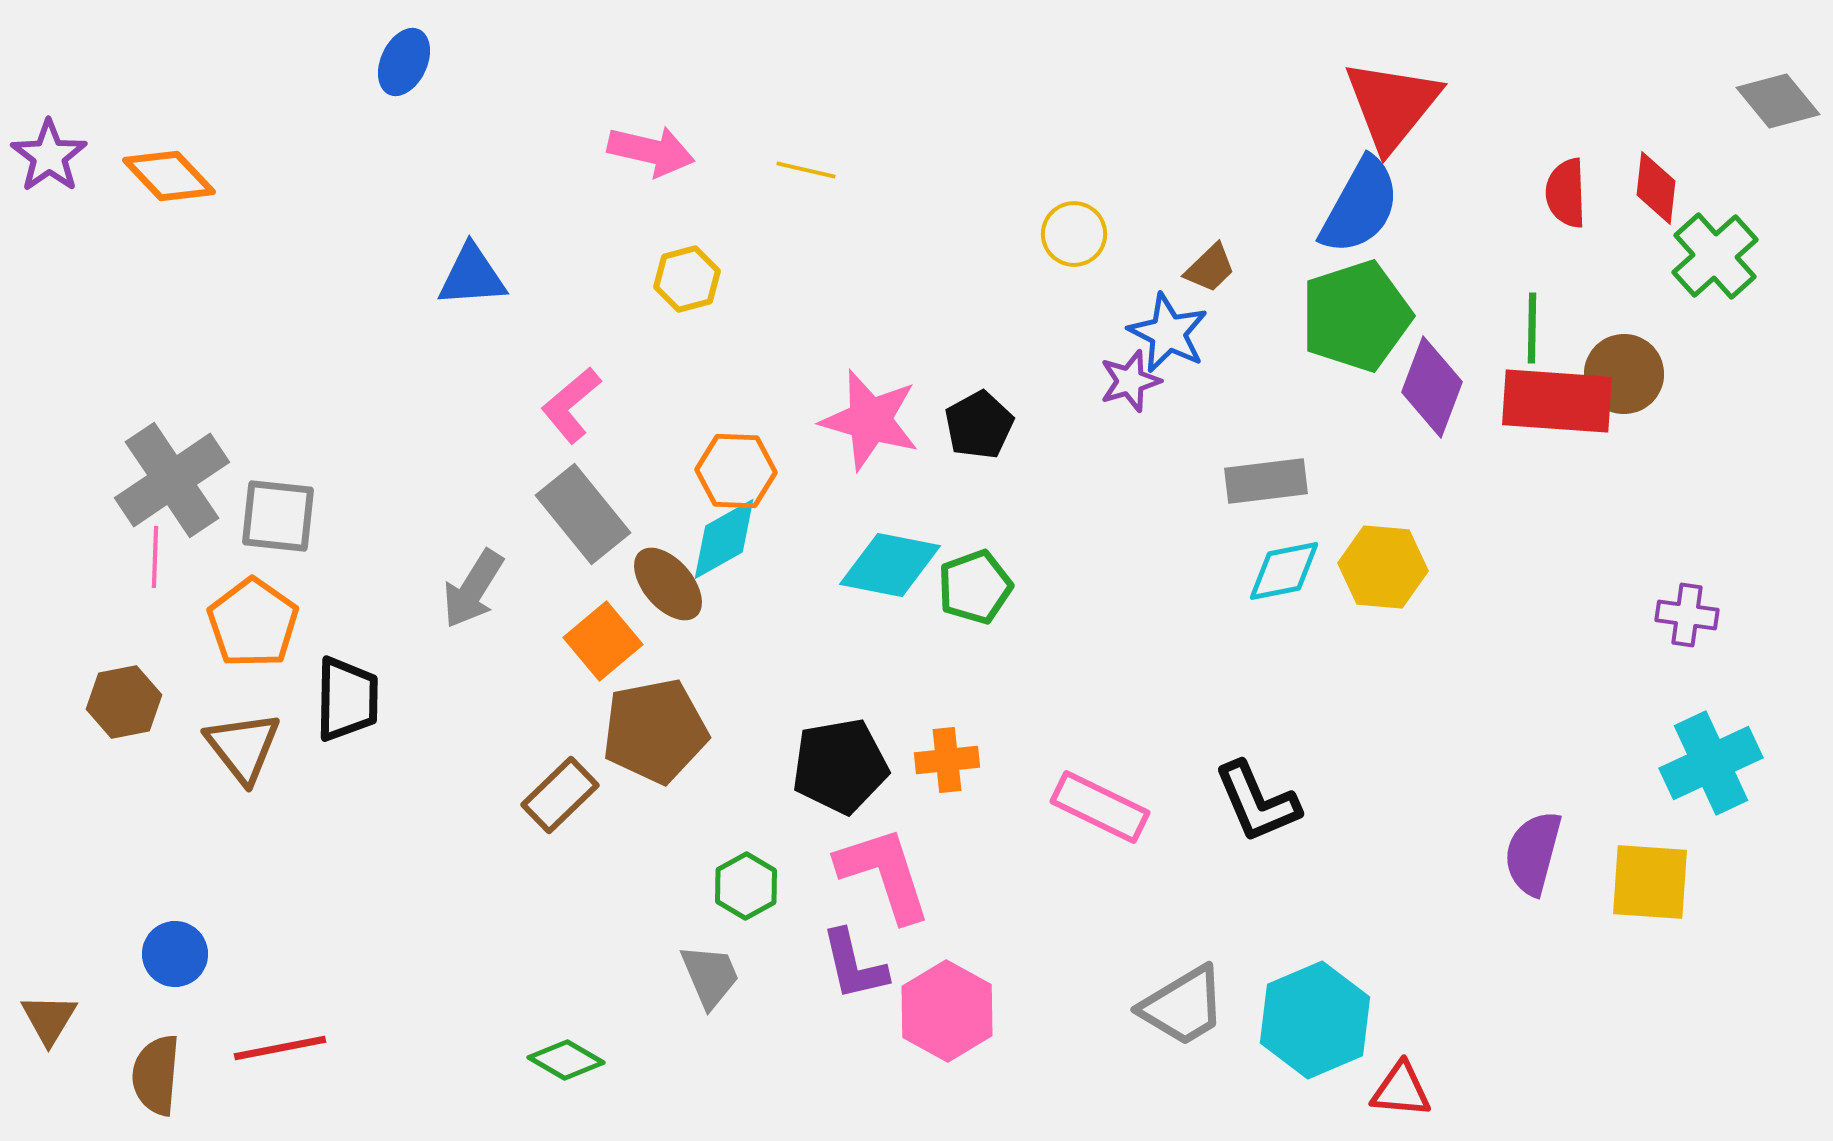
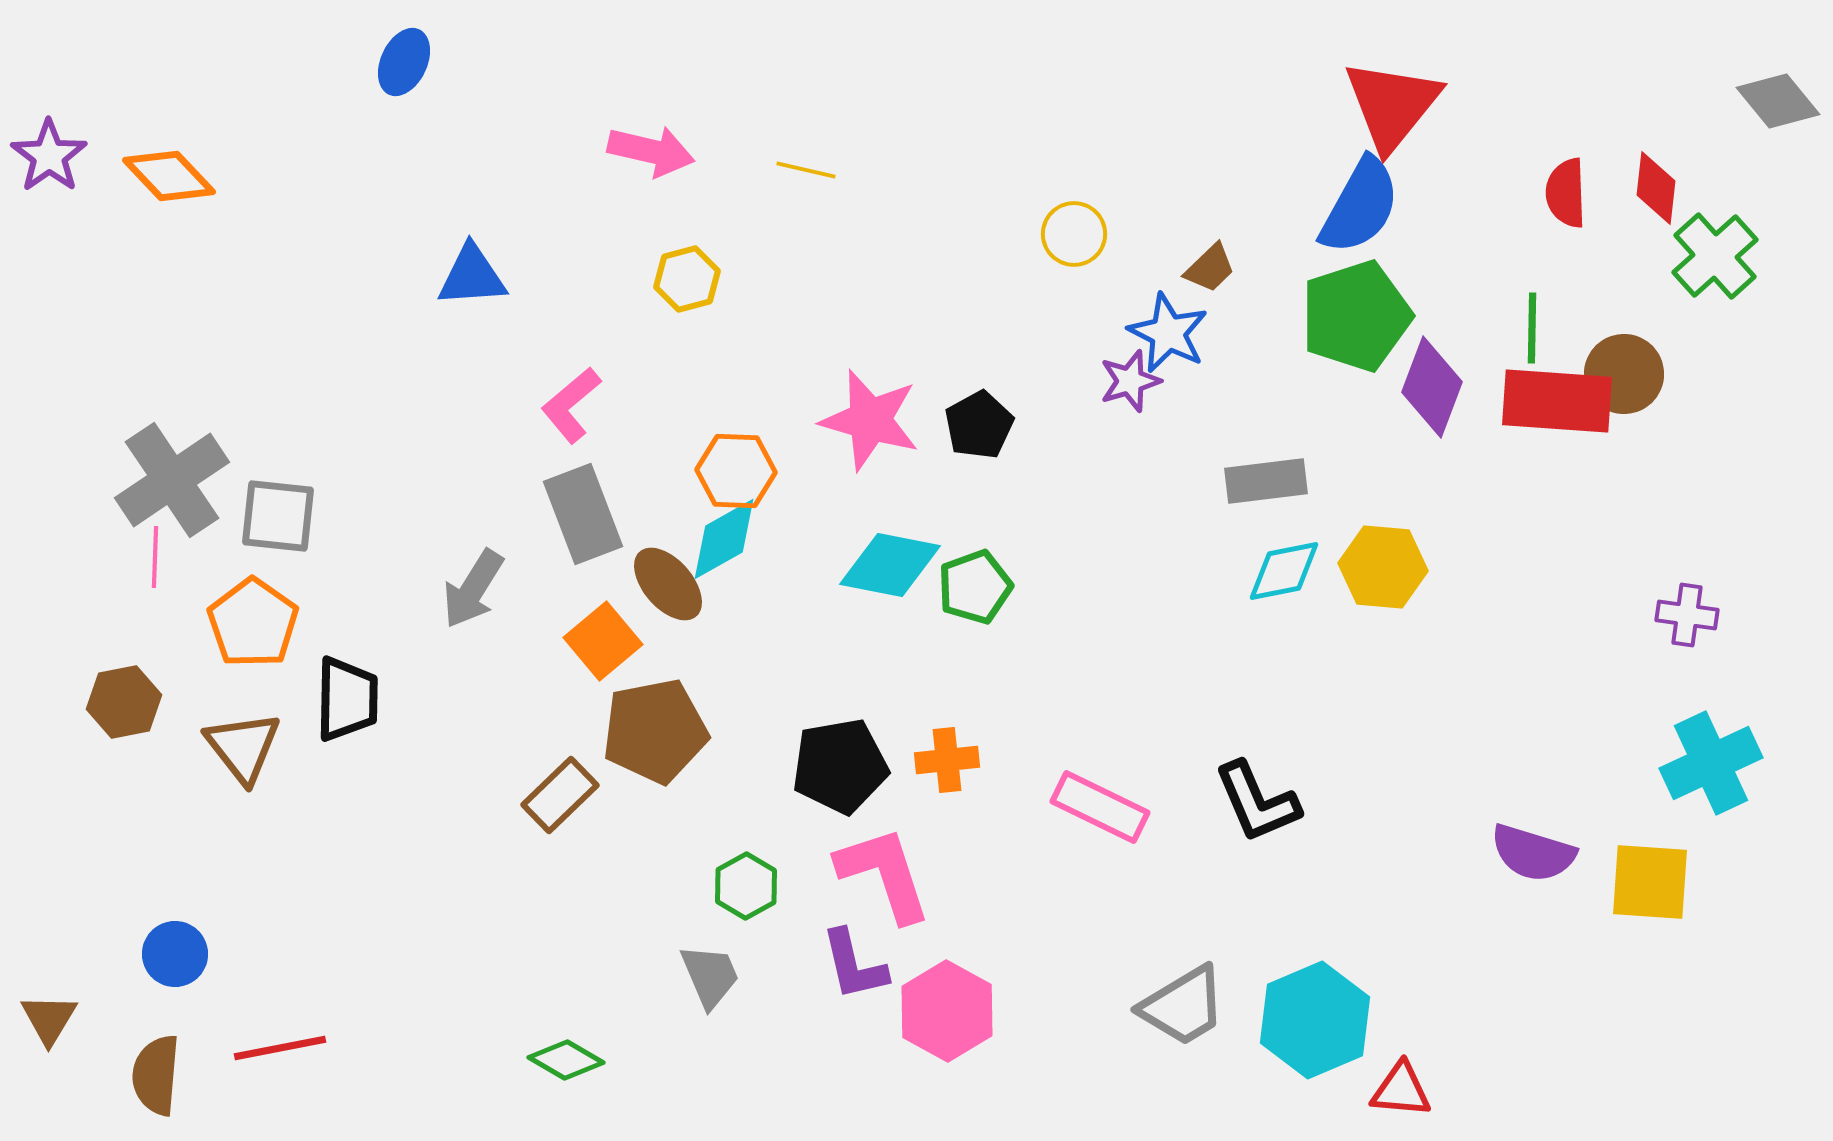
gray rectangle at (583, 514): rotated 18 degrees clockwise
purple semicircle at (1533, 853): rotated 88 degrees counterclockwise
